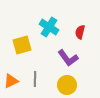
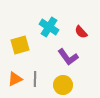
red semicircle: moved 1 px right; rotated 56 degrees counterclockwise
yellow square: moved 2 px left
purple L-shape: moved 1 px up
orange triangle: moved 4 px right, 2 px up
yellow circle: moved 4 px left
